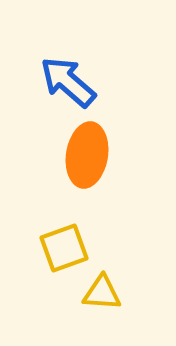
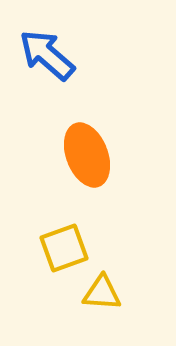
blue arrow: moved 21 px left, 27 px up
orange ellipse: rotated 30 degrees counterclockwise
